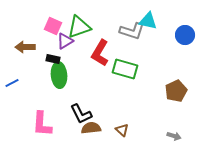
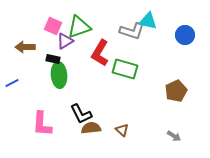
gray arrow: rotated 16 degrees clockwise
